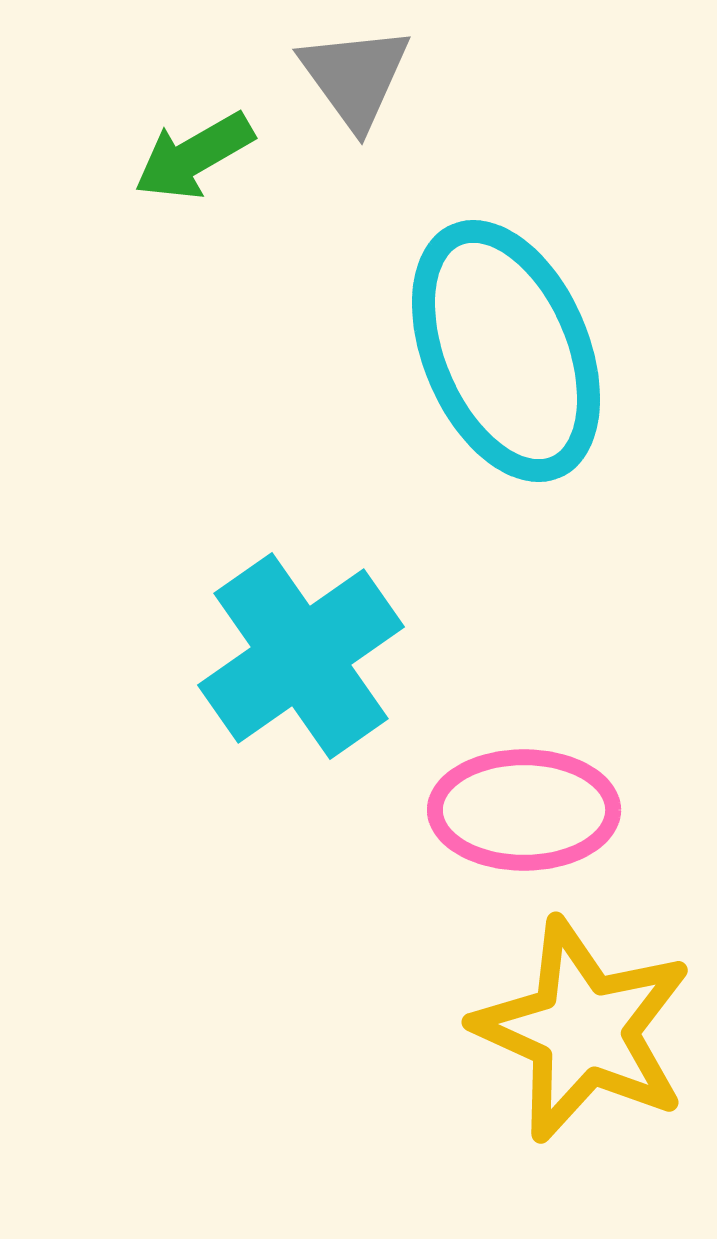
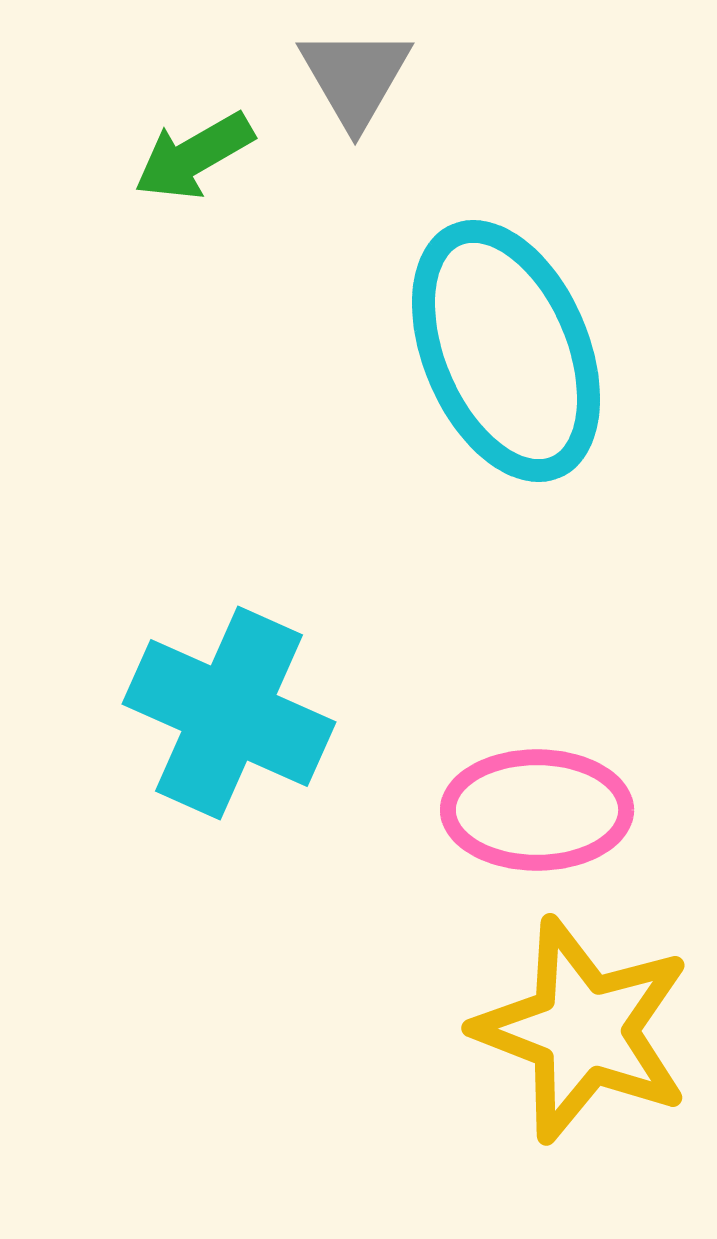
gray triangle: rotated 6 degrees clockwise
cyan cross: moved 72 px left, 57 px down; rotated 31 degrees counterclockwise
pink ellipse: moved 13 px right
yellow star: rotated 3 degrees counterclockwise
